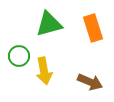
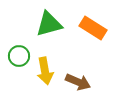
orange rectangle: rotated 40 degrees counterclockwise
yellow arrow: moved 1 px right
brown arrow: moved 12 px left
